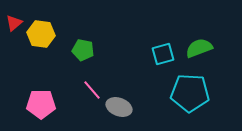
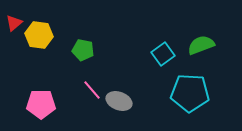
yellow hexagon: moved 2 px left, 1 px down
green semicircle: moved 2 px right, 3 px up
cyan square: rotated 20 degrees counterclockwise
gray ellipse: moved 6 px up
